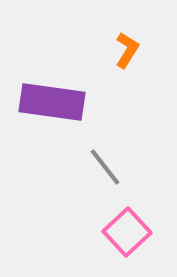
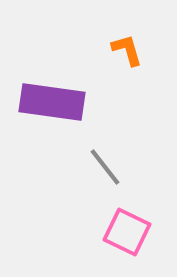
orange L-shape: rotated 48 degrees counterclockwise
pink square: rotated 21 degrees counterclockwise
